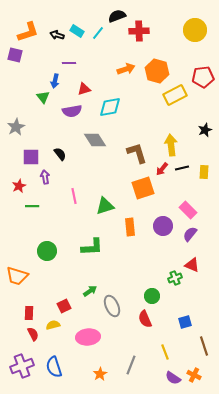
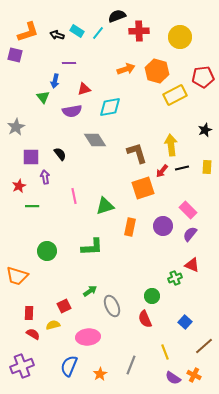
yellow circle at (195, 30): moved 15 px left, 7 px down
red arrow at (162, 169): moved 2 px down
yellow rectangle at (204, 172): moved 3 px right, 5 px up
orange rectangle at (130, 227): rotated 18 degrees clockwise
blue square at (185, 322): rotated 32 degrees counterclockwise
red semicircle at (33, 334): rotated 32 degrees counterclockwise
brown line at (204, 346): rotated 66 degrees clockwise
blue semicircle at (54, 367): moved 15 px right, 1 px up; rotated 40 degrees clockwise
